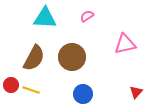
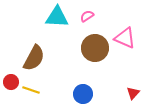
cyan triangle: moved 12 px right, 1 px up
pink triangle: moved 6 px up; rotated 35 degrees clockwise
brown circle: moved 23 px right, 9 px up
red circle: moved 3 px up
red triangle: moved 3 px left, 1 px down
